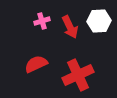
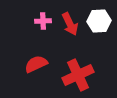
pink cross: moved 1 px right; rotated 14 degrees clockwise
red arrow: moved 3 px up
